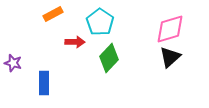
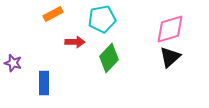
cyan pentagon: moved 2 px right, 3 px up; rotated 28 degrees clockwise
